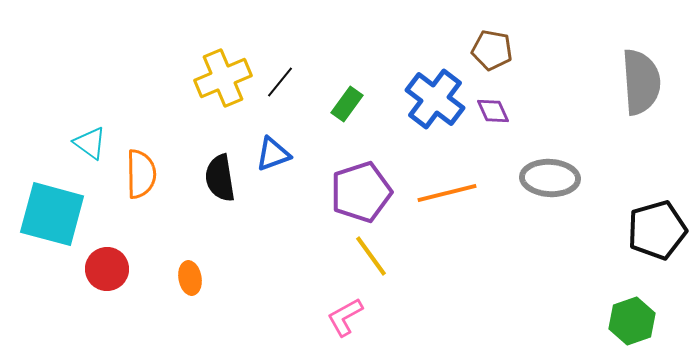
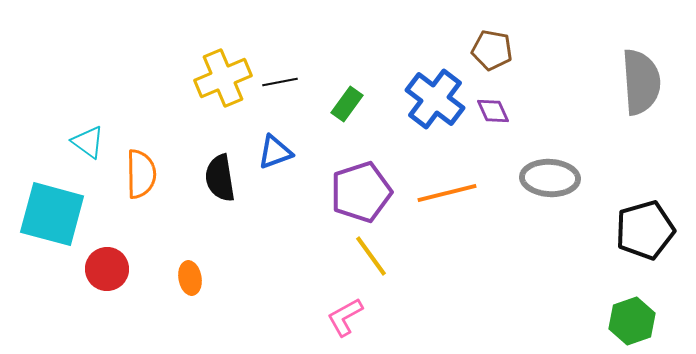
black line: rotated 40 degrees clockwise
cyan triangle: moved 2 px left, 1 px up
blue triangle: moved 2 px right, 2 px up
black pentagon: moved 12 px left
